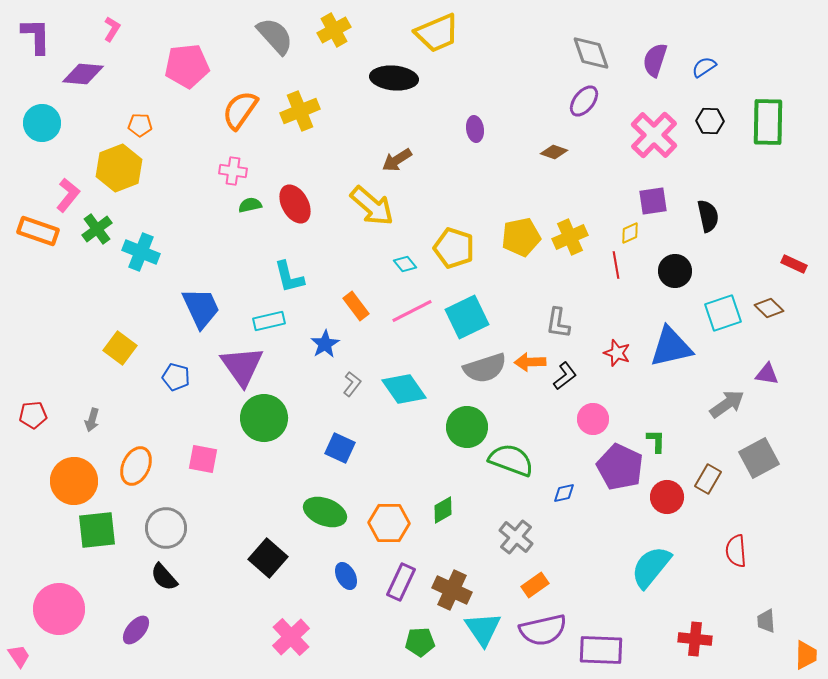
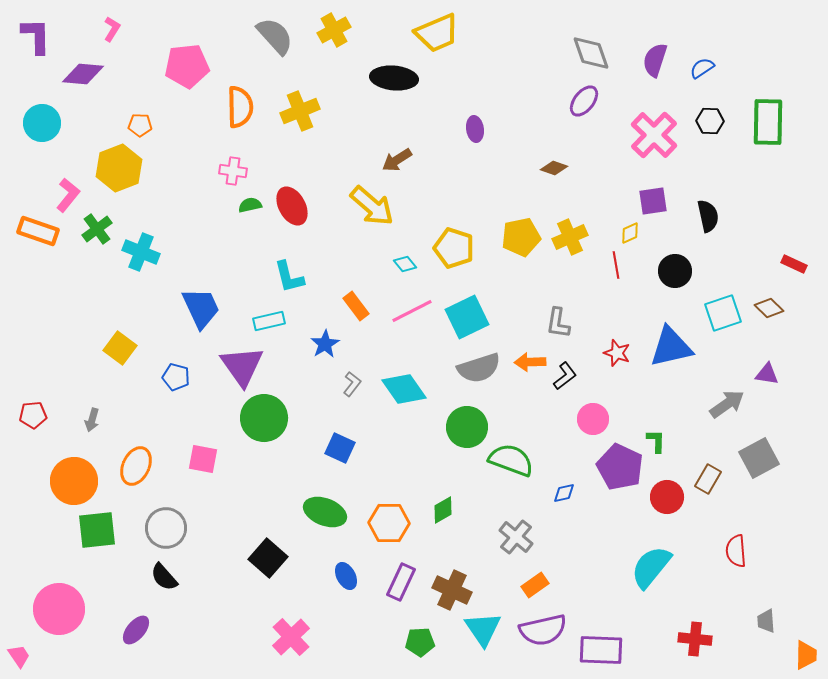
blue semicircle at (704, 67): moved 2 px left, 1 px down
orange semicircle at (240, 110): moved 3 px up; rotated 144 degrees clockwise
brown diamond at (554, 152): moved 16 px down
red ellipse at (295, 204): moved 3 px left, 2 px down
gray semicircle at (485, 368): moved 6 px left
